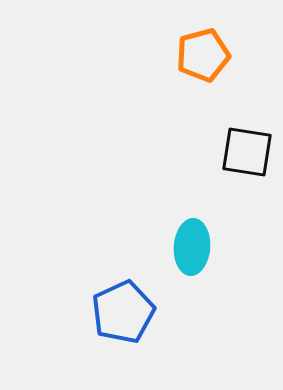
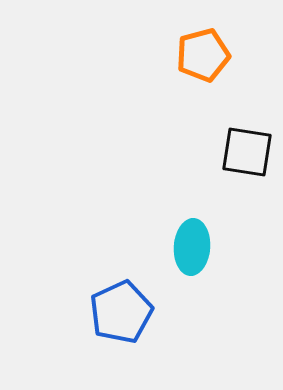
blue pentagon: moved 2 px left
